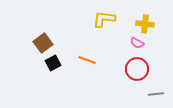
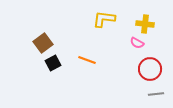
red circle: moved 13 px right
